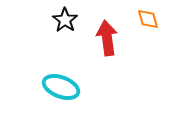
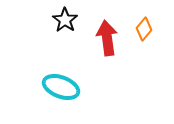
orange diamond: moved 4 px left, 10 px down; rotated 55 degrees clockwise
